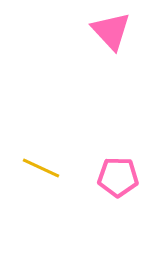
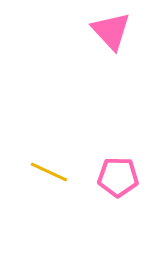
yellow line: moved 8 px right, 4 px down
